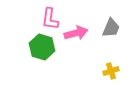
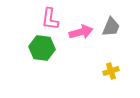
gray trapezoid: moved 1 px up
pink arrow: moved 5 px right, 1 px up
green hexagon: moved 1 px down; rotated 10 degrees counterclockwise
